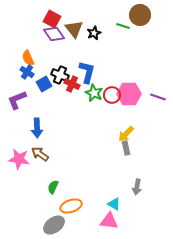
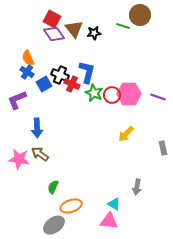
black star: rotated 16 degrees clockwise
gray rectangle: moved 37 px right
